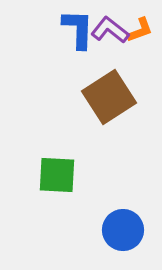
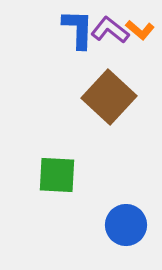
orange L-shape: rotated 60 degrees clockwise
brown square: rotated 14 degrees counterclockwise
blue circle: moved 3 px right, 5 px up
